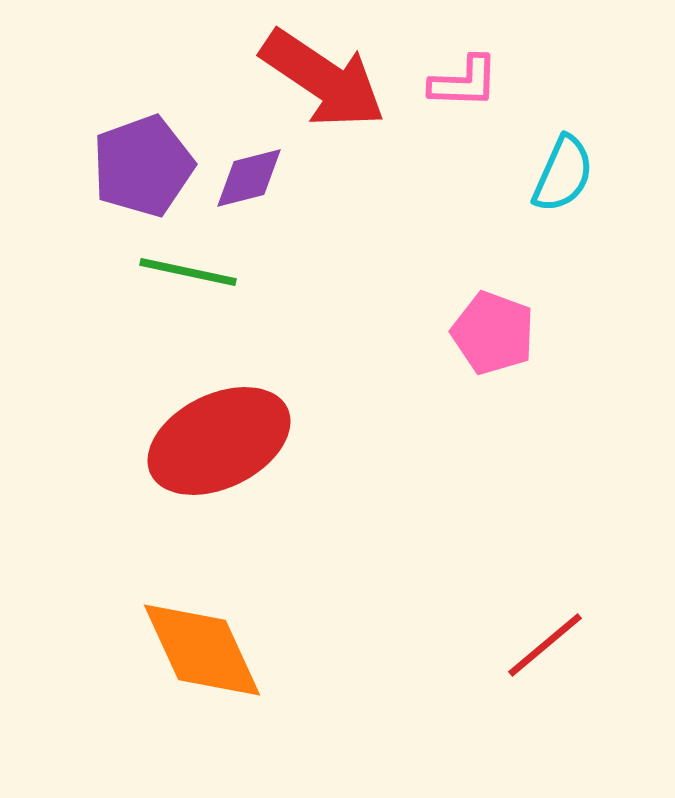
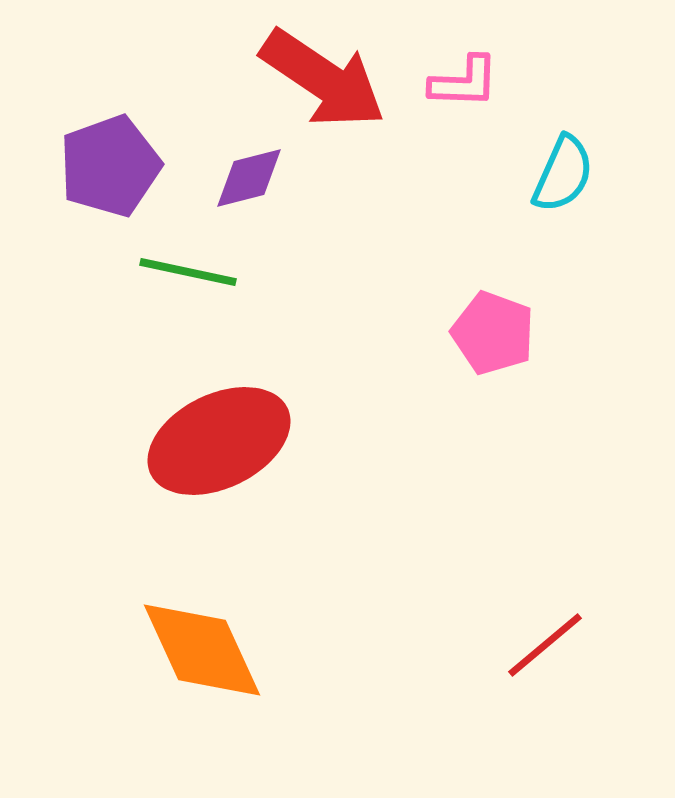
purple pentagon: moved 33 px left
